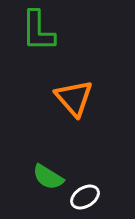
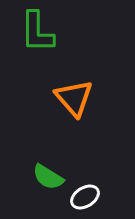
green L-shape: moved 1 px left, 1 px down
